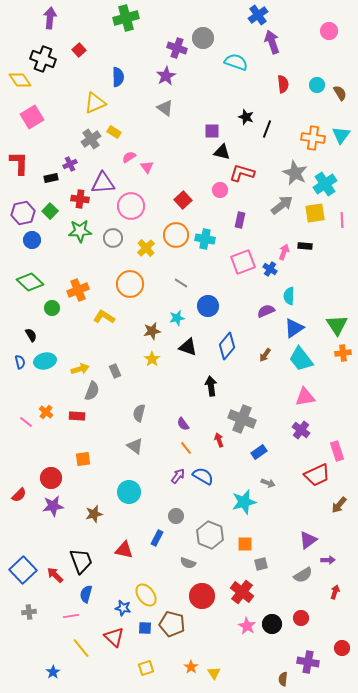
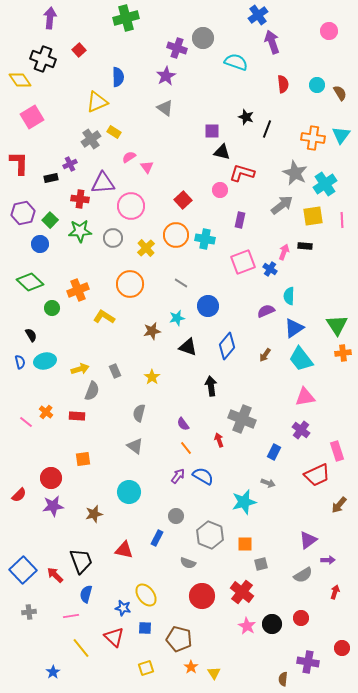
yellow triangle at (95, 103): moved 2 px right, 1 px up
green square at (50, 211): moved 9 px down
yellow square at (315, 213): moved 2 px left, 3 px down
blue circle at (32, 240): moved 8 px right, 4 px down
yellow star at (152, 359): moved 18 px down
blue rectangle at (259, 452): moved 15 px right; rotated 28 degrees counterclockwise
brown pentagon at (172, 624): moved 7 px right, 15 px down
